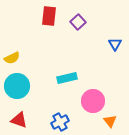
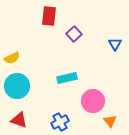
purple square: moved 4 px left, 12 px down
